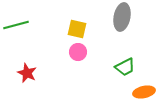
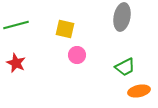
yellow square: moved 12 px left
pink circle: moved 1 px left, 3 px down
red star: moved 11 px left, 10 px up
orange ellipse: moved 5 px left, 1 px up
